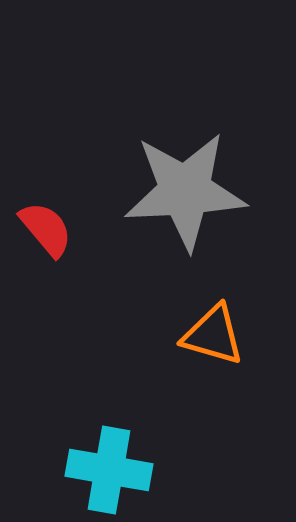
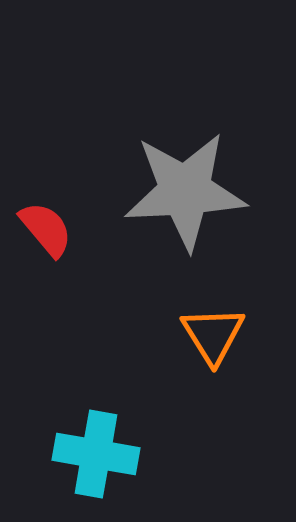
orange triangle: rotated 42 degrees clockwise
cyan cross: moved 13 px left, 16 px up
